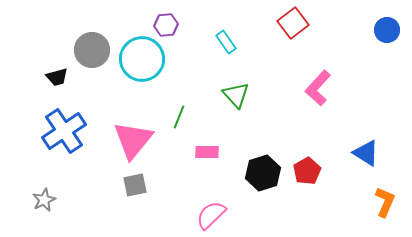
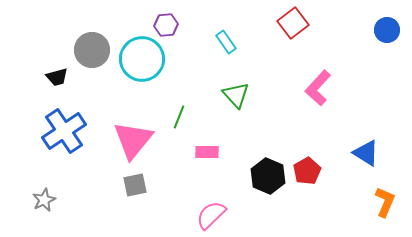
black hexagon: moved 5 px right, 3 px down; rotated 20 degrees counterclockwise
